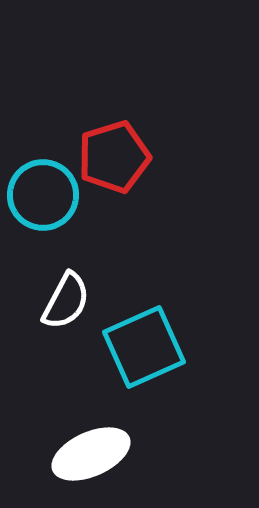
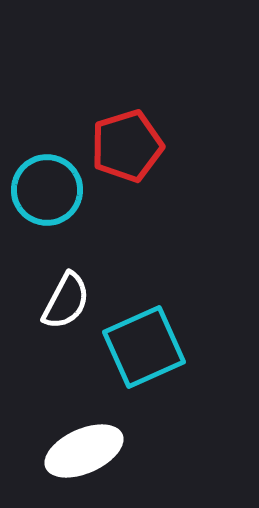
red pentagon: moved 13 px right, 11 px up
cyan circle: moved 4 px right, 5 px up
white ellipse: moved 7 px left, 3 px up
